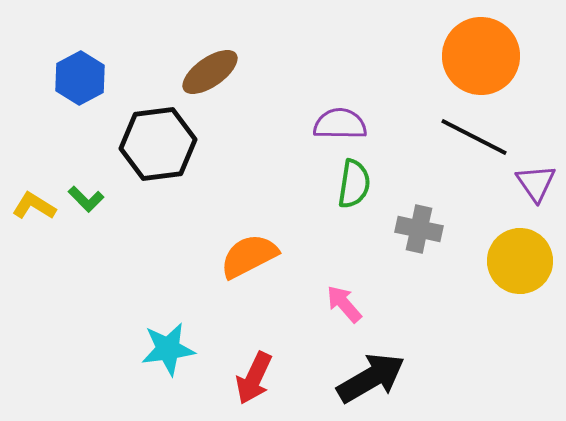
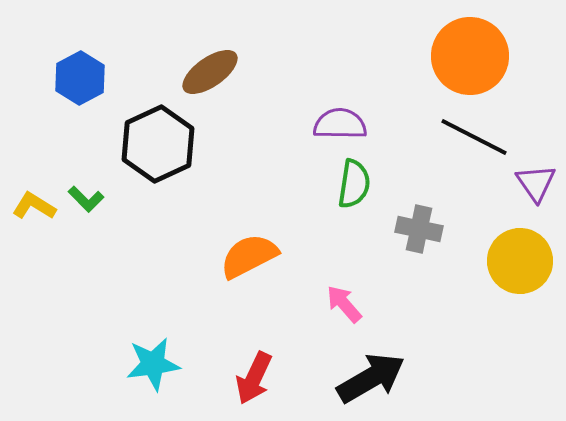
orange circle: moved 11 px left
black hexagon: rotated 18 degrees counterclockwise
cyan star: moved 15 px left, 15 px down
